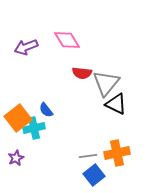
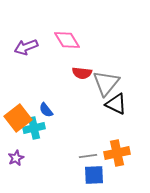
blue square: rotated 35 degrees clockwise
